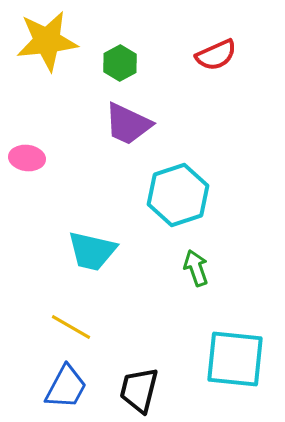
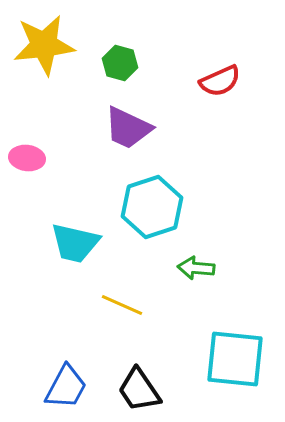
yellow star: moved 3 px left, 4 px down
red semicircle: moved 4 px right, 26 px down
green hexagon: rotated 16 degrees counterclockwise
purple trapezoid: moved 4 px down
cyan hexagon: moved 26 px left, 12 px down
cyan trapezoid: moved 17 px left, 8 px up
green arrow: rotated 66 degrees counterclockwise
yellow line: moved 51 px right, 22 px up; rotated 6 degrees counterclockwise
black trapezoid: rotated 48 degrees counterclockwise
